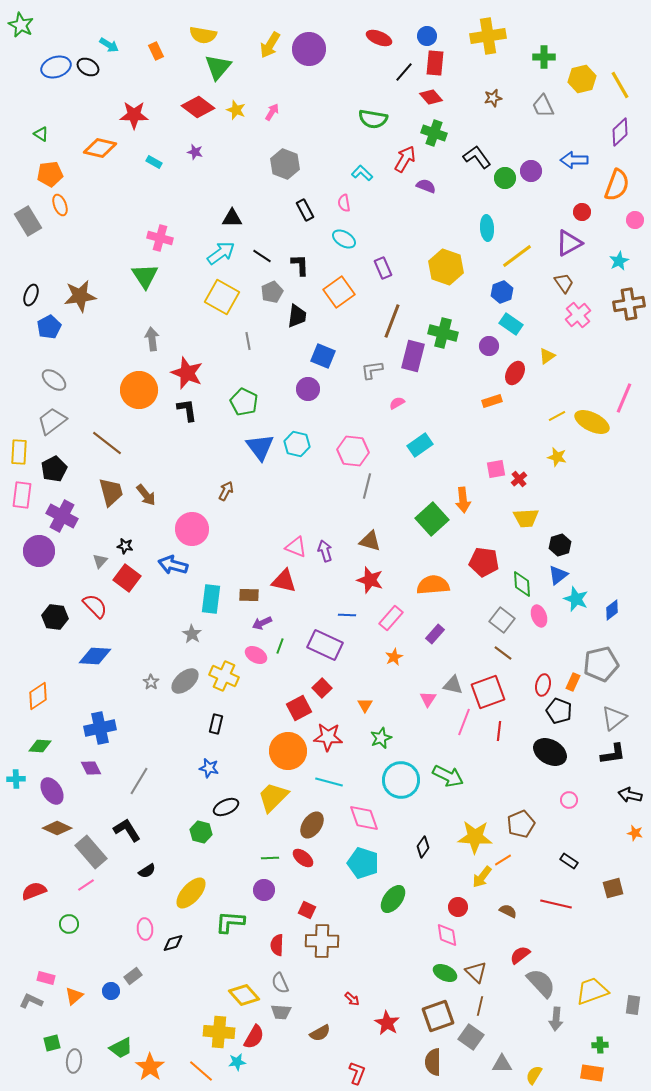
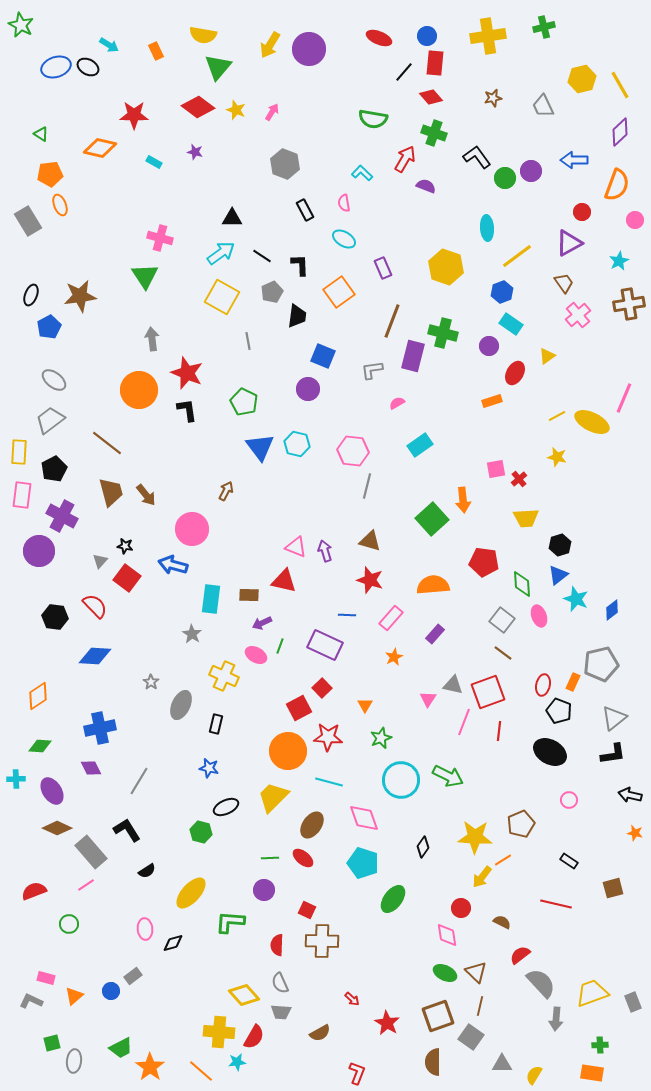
green cross at (544, 57): moved 30 px up; rotated 15 degrees counterclockwise
gray trapezoid at (52, 421): moved 2 px left, 1 px up
gray ellipse at (185, 681): moved 4 px left, 24 px down; rotated 24 degrees counterclockwise
red circle at (458, 907): moved 3 px right, 1 px down
brown semicircle at (508, 911): moved 6 px left, 11 px down
yellow trapezoid at (592, 991): moved 2 px down
gray rectangle at (633, 1005): moved 3 px up; rotated 30 degrees counterclockwise
